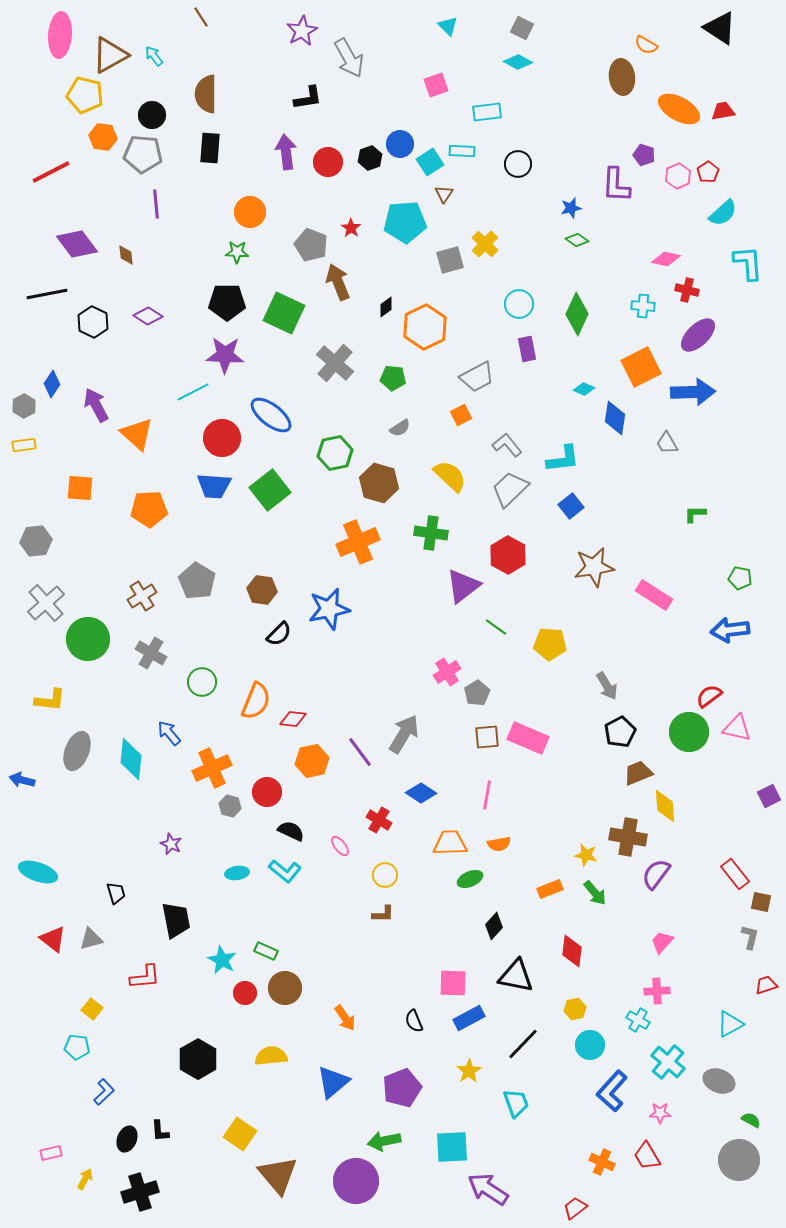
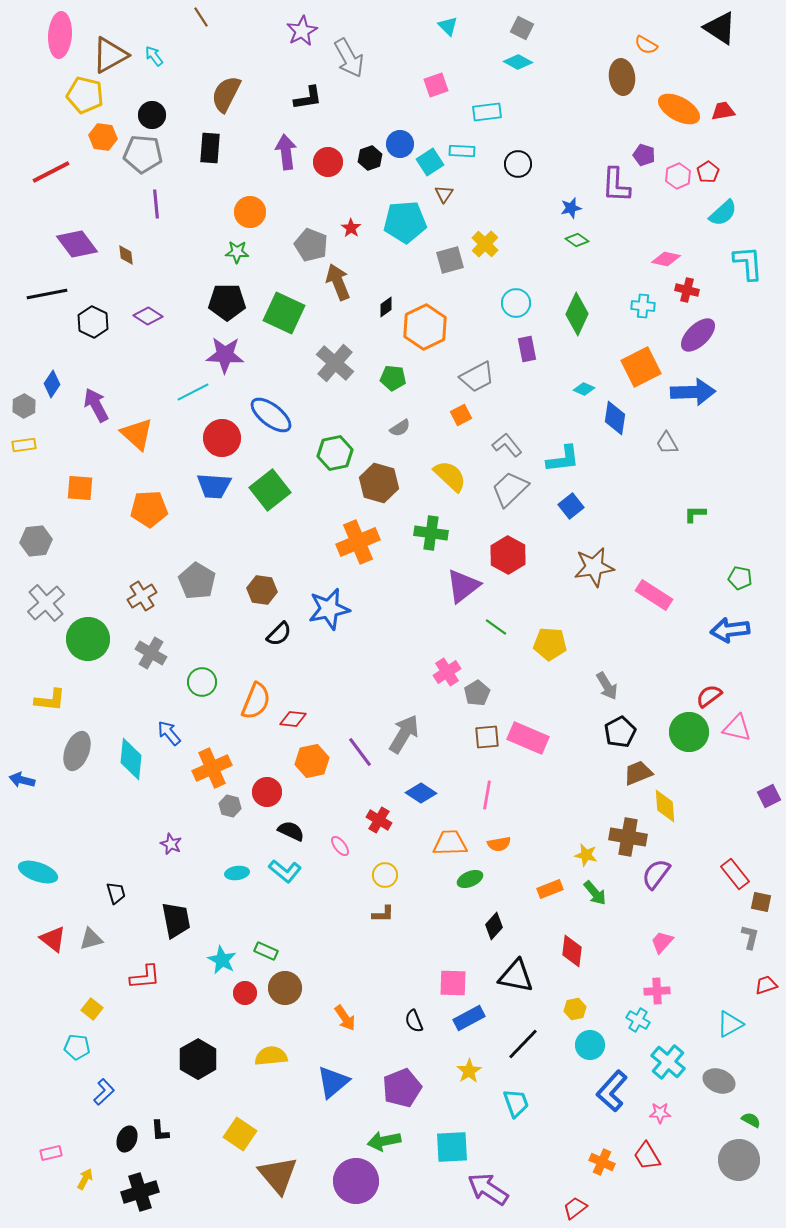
brown semicircle at (206, 94): moved 20 px right; rotated 27 degrees clockwise
cyan circle at (519, 304): moved 3 px left, 1 px up
